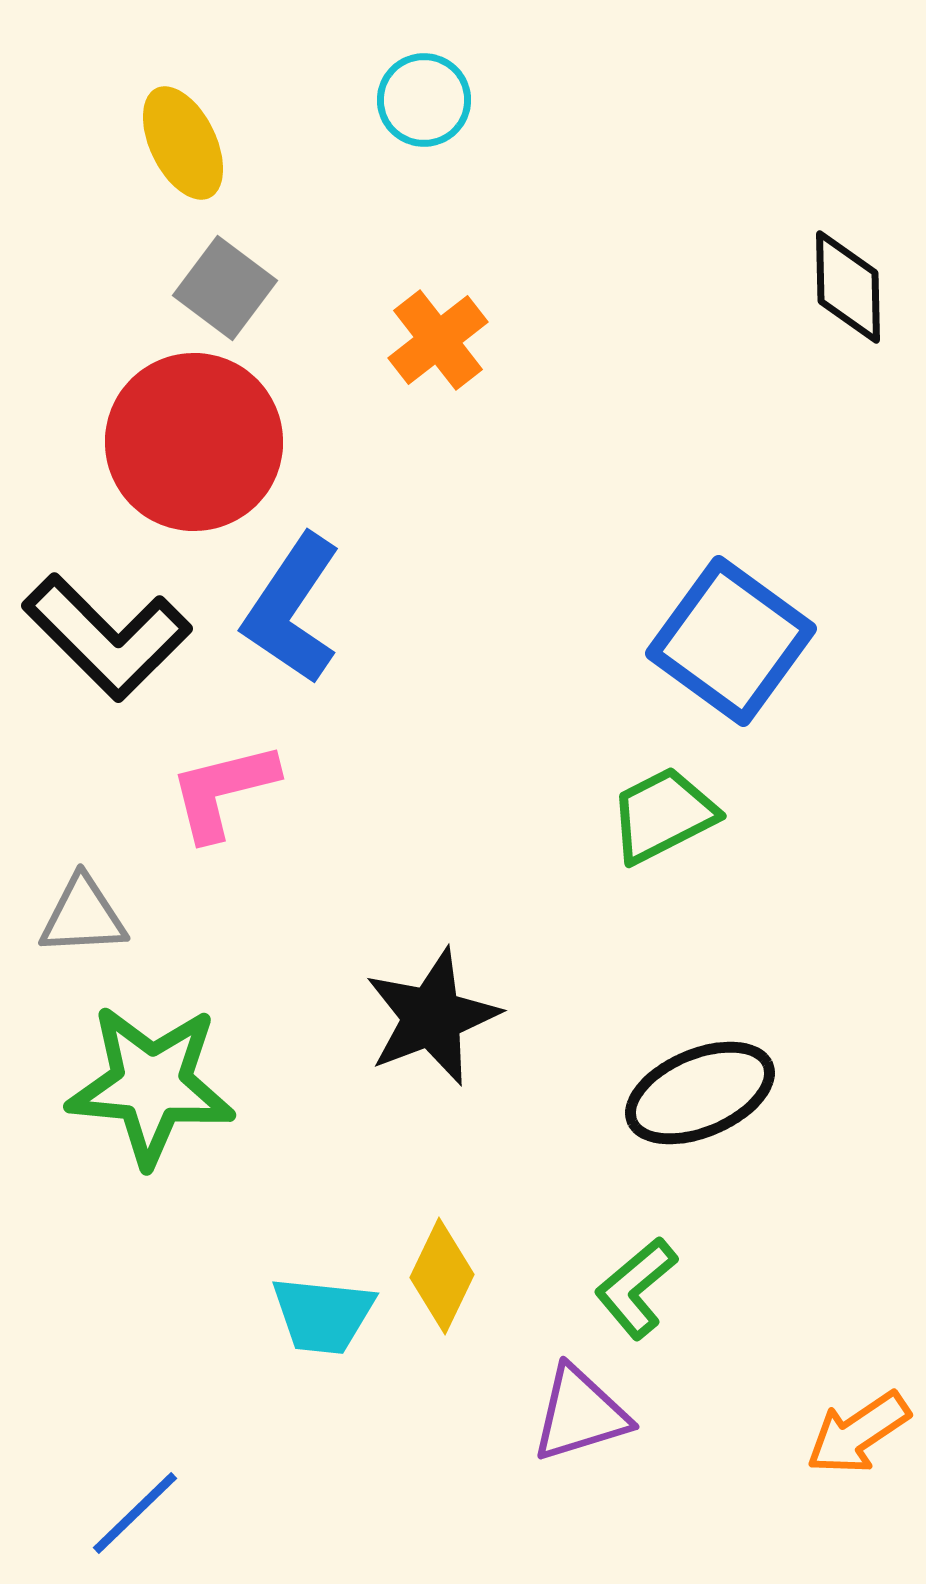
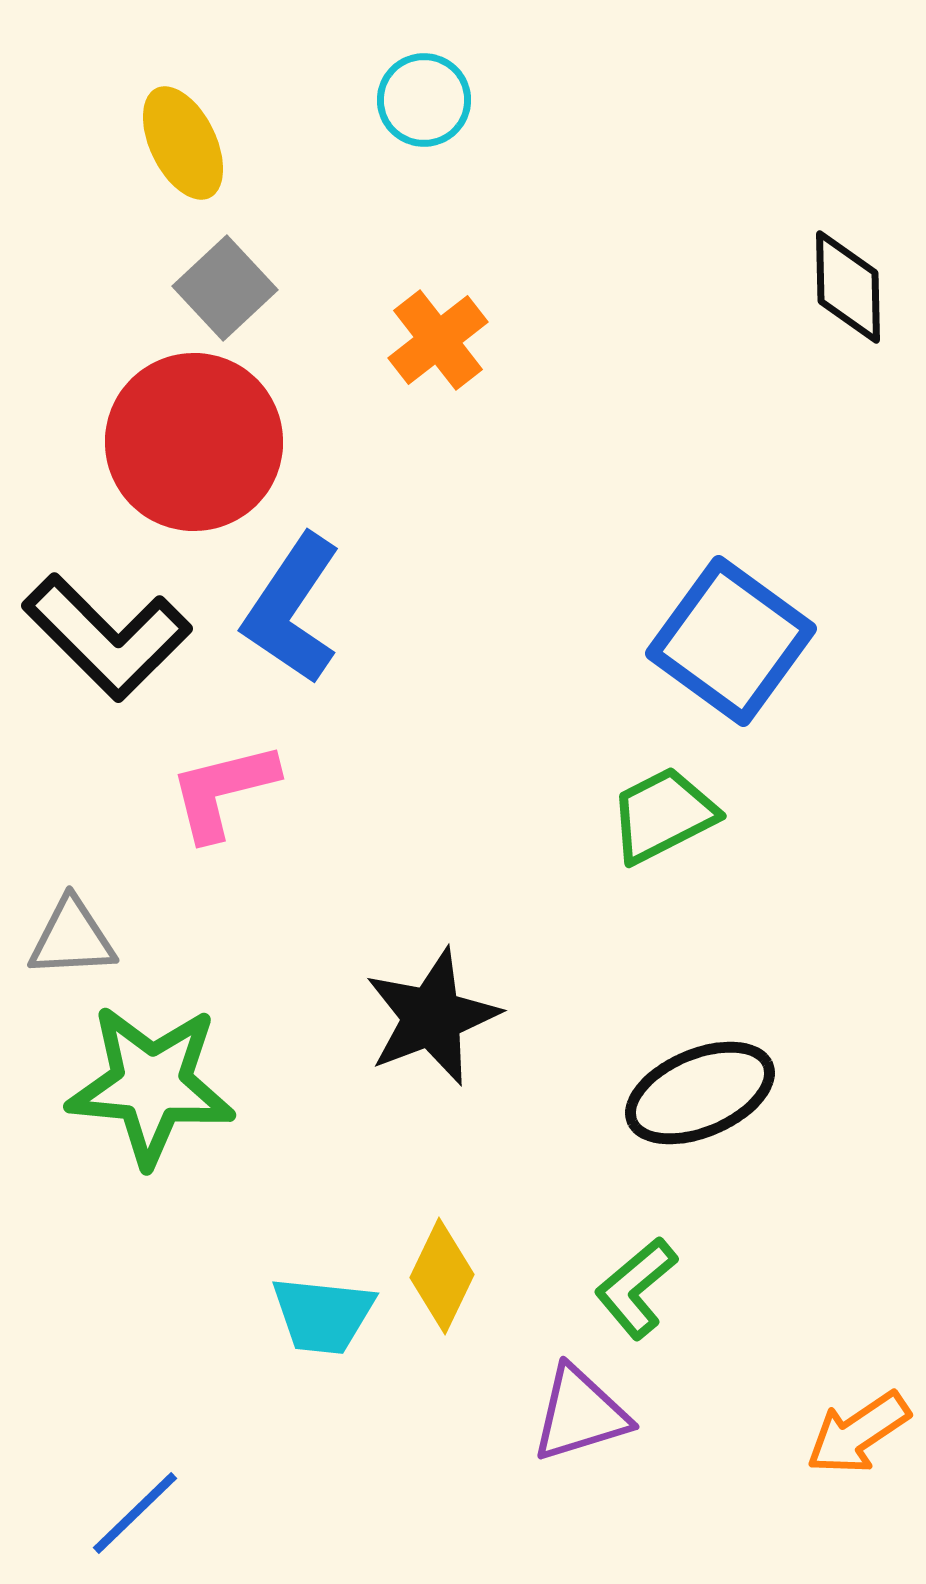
gray square: rotated 10 degrees clockwise
gray triangle: moved 11 px left, 22 px down
